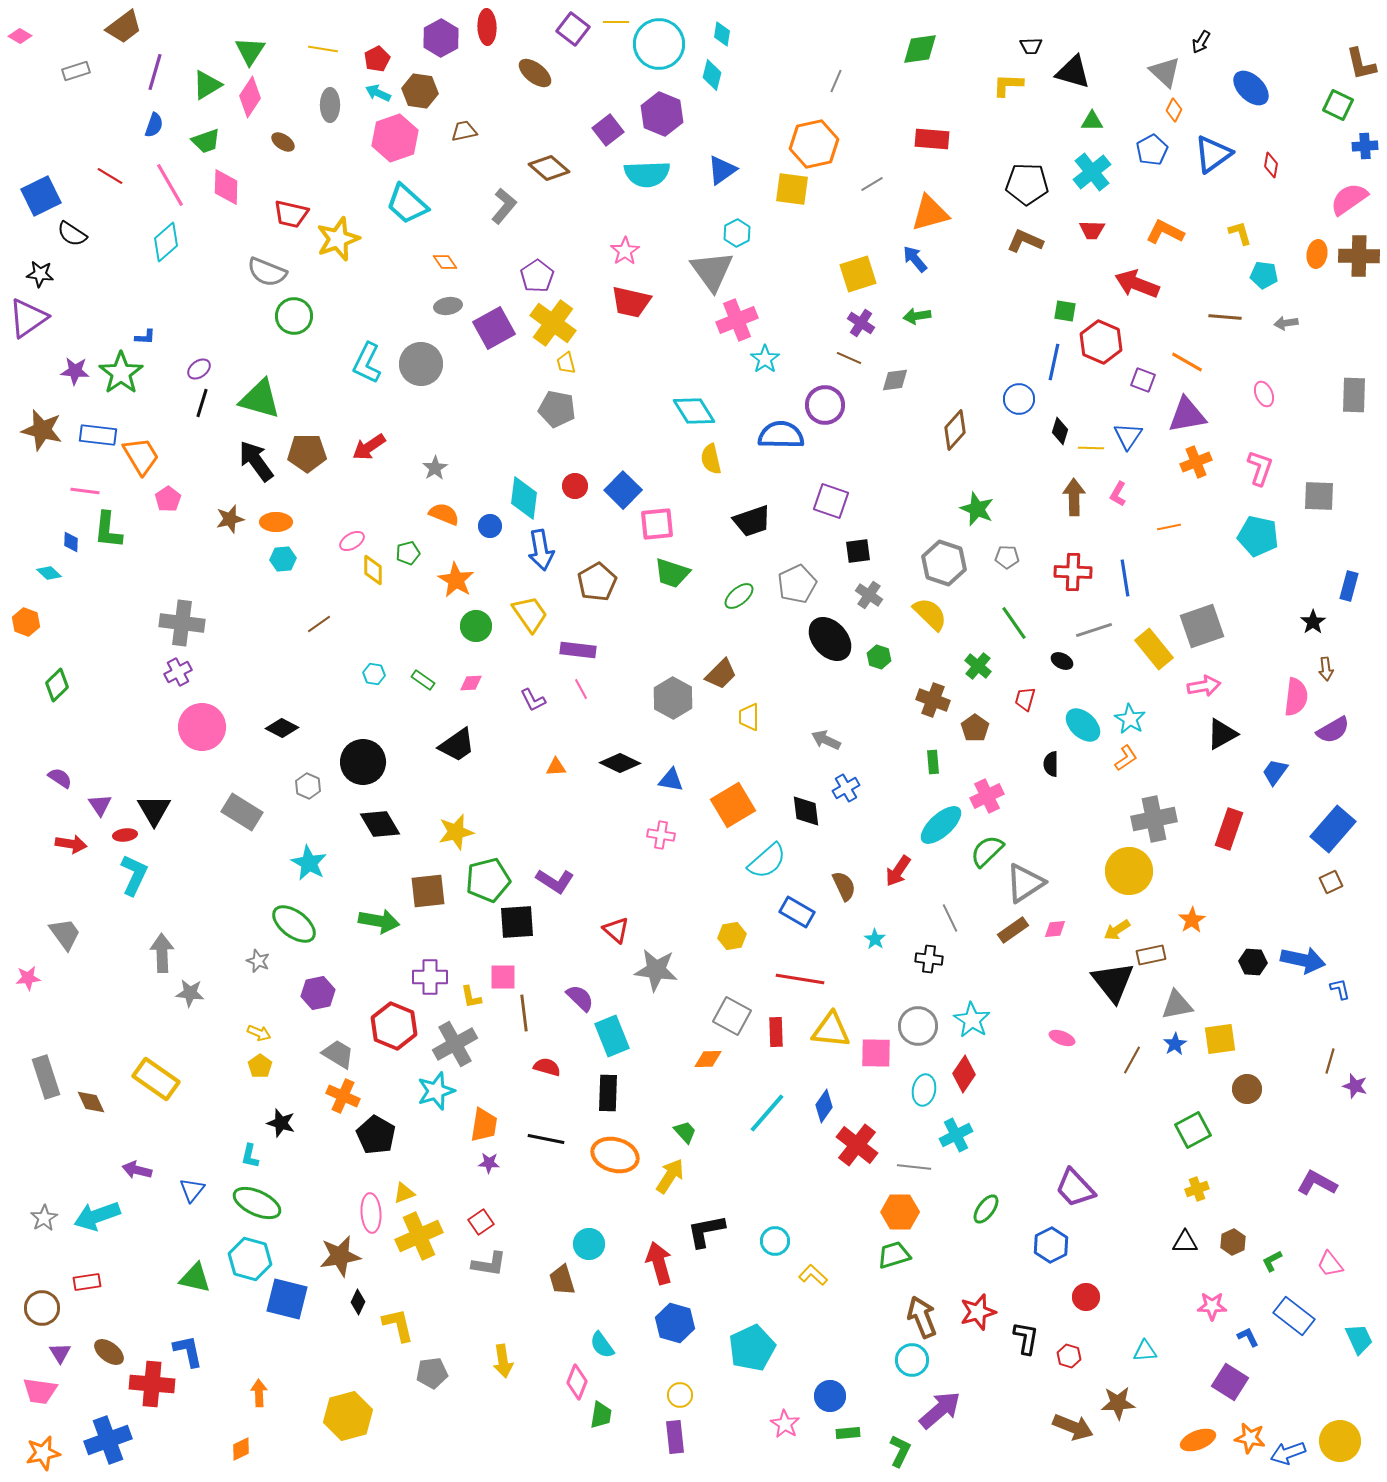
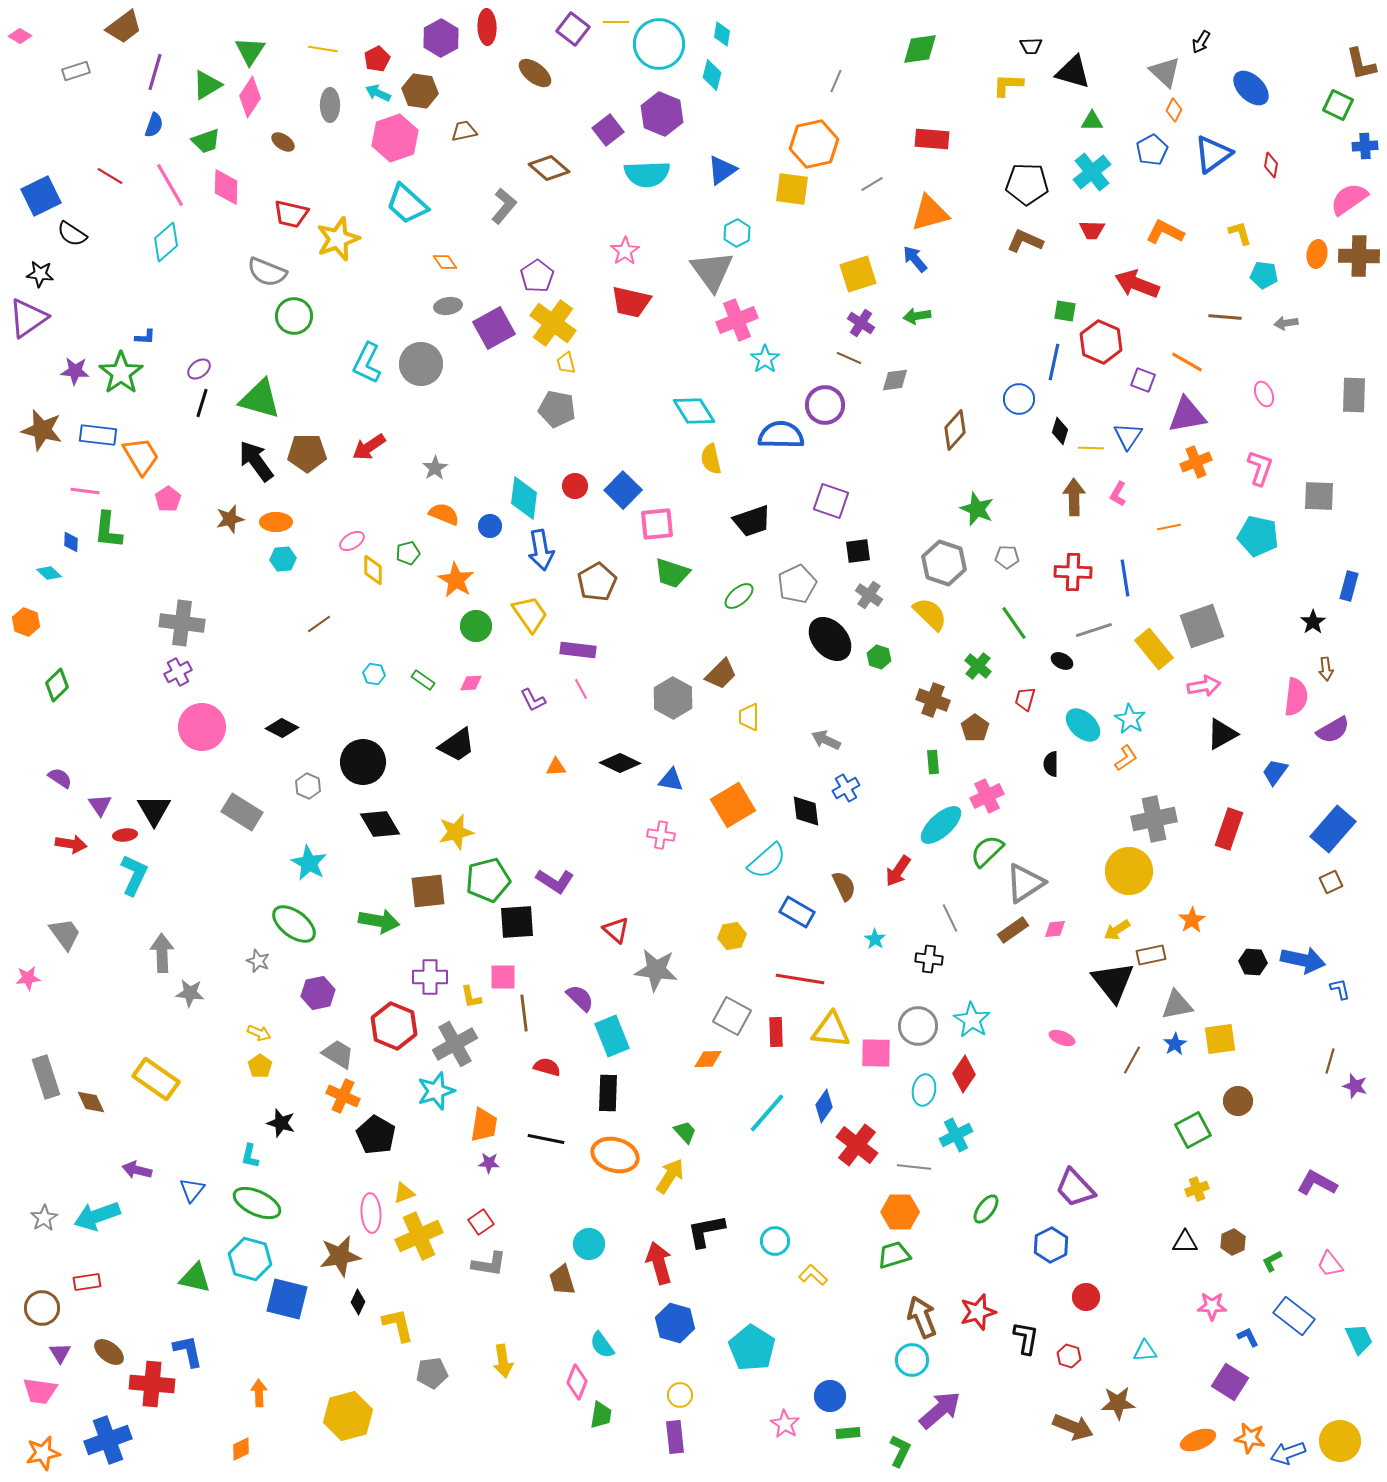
brown circle at (1247, 1089): moved 9 px left, 12 px down
cyan pentagon at (752, 1348): rotated 15 degrees counterclockwise
